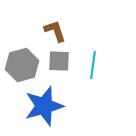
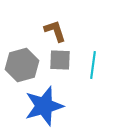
gray square: moved 1 px right, 1 px up
